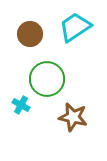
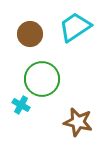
green circle: moved 5 px left
brown star: moved 5 px right, 5 px down
